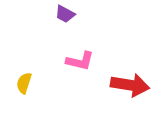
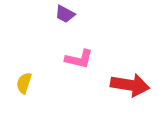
pink L-shape: moved 1 px left, 2 px up
